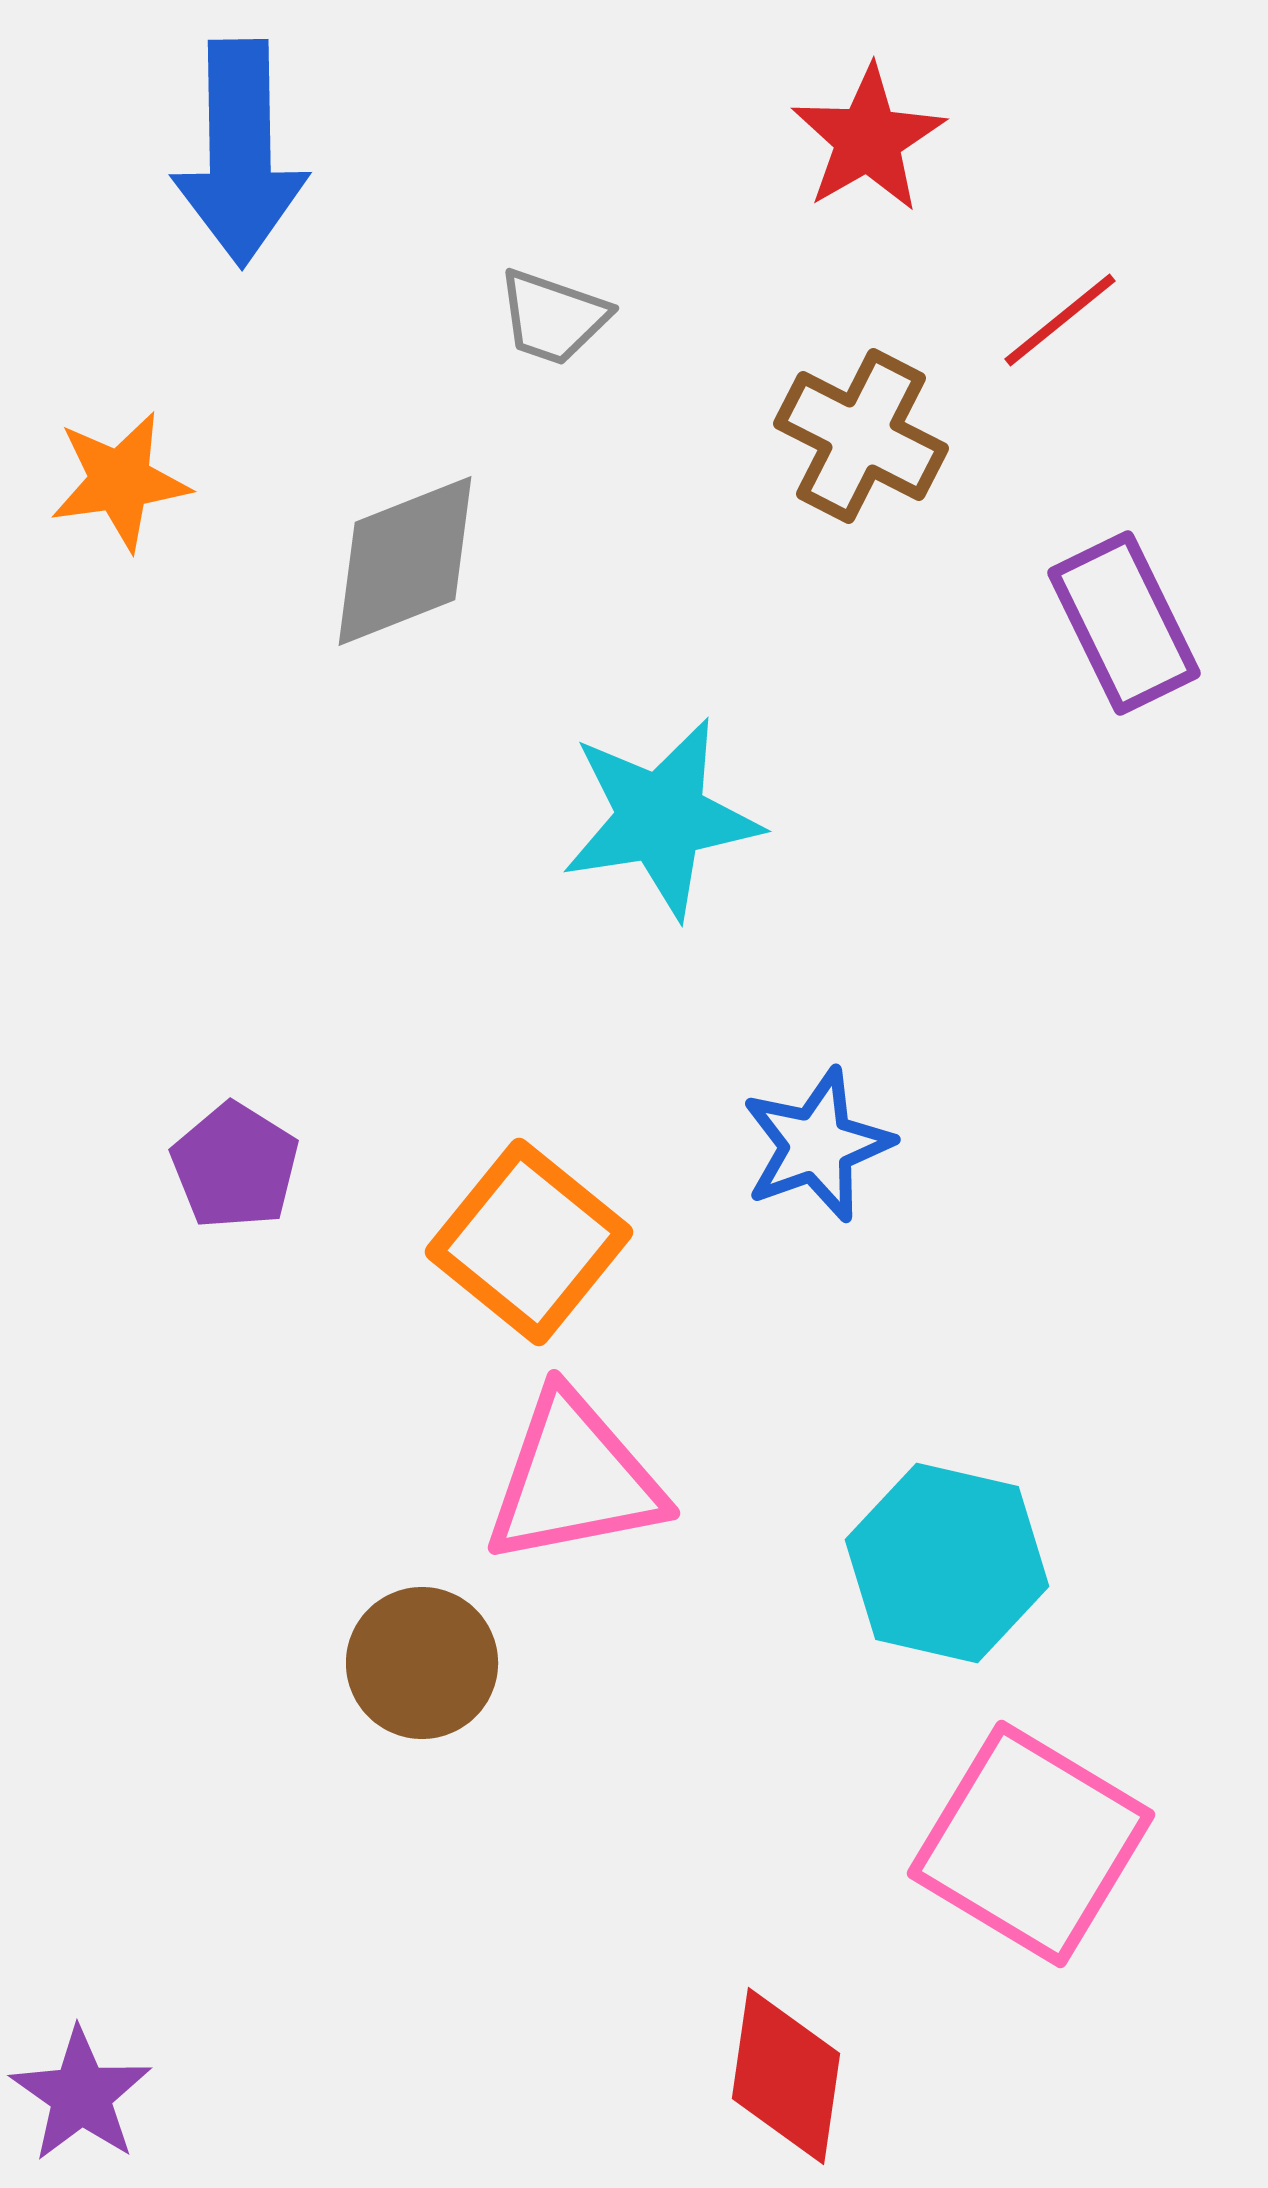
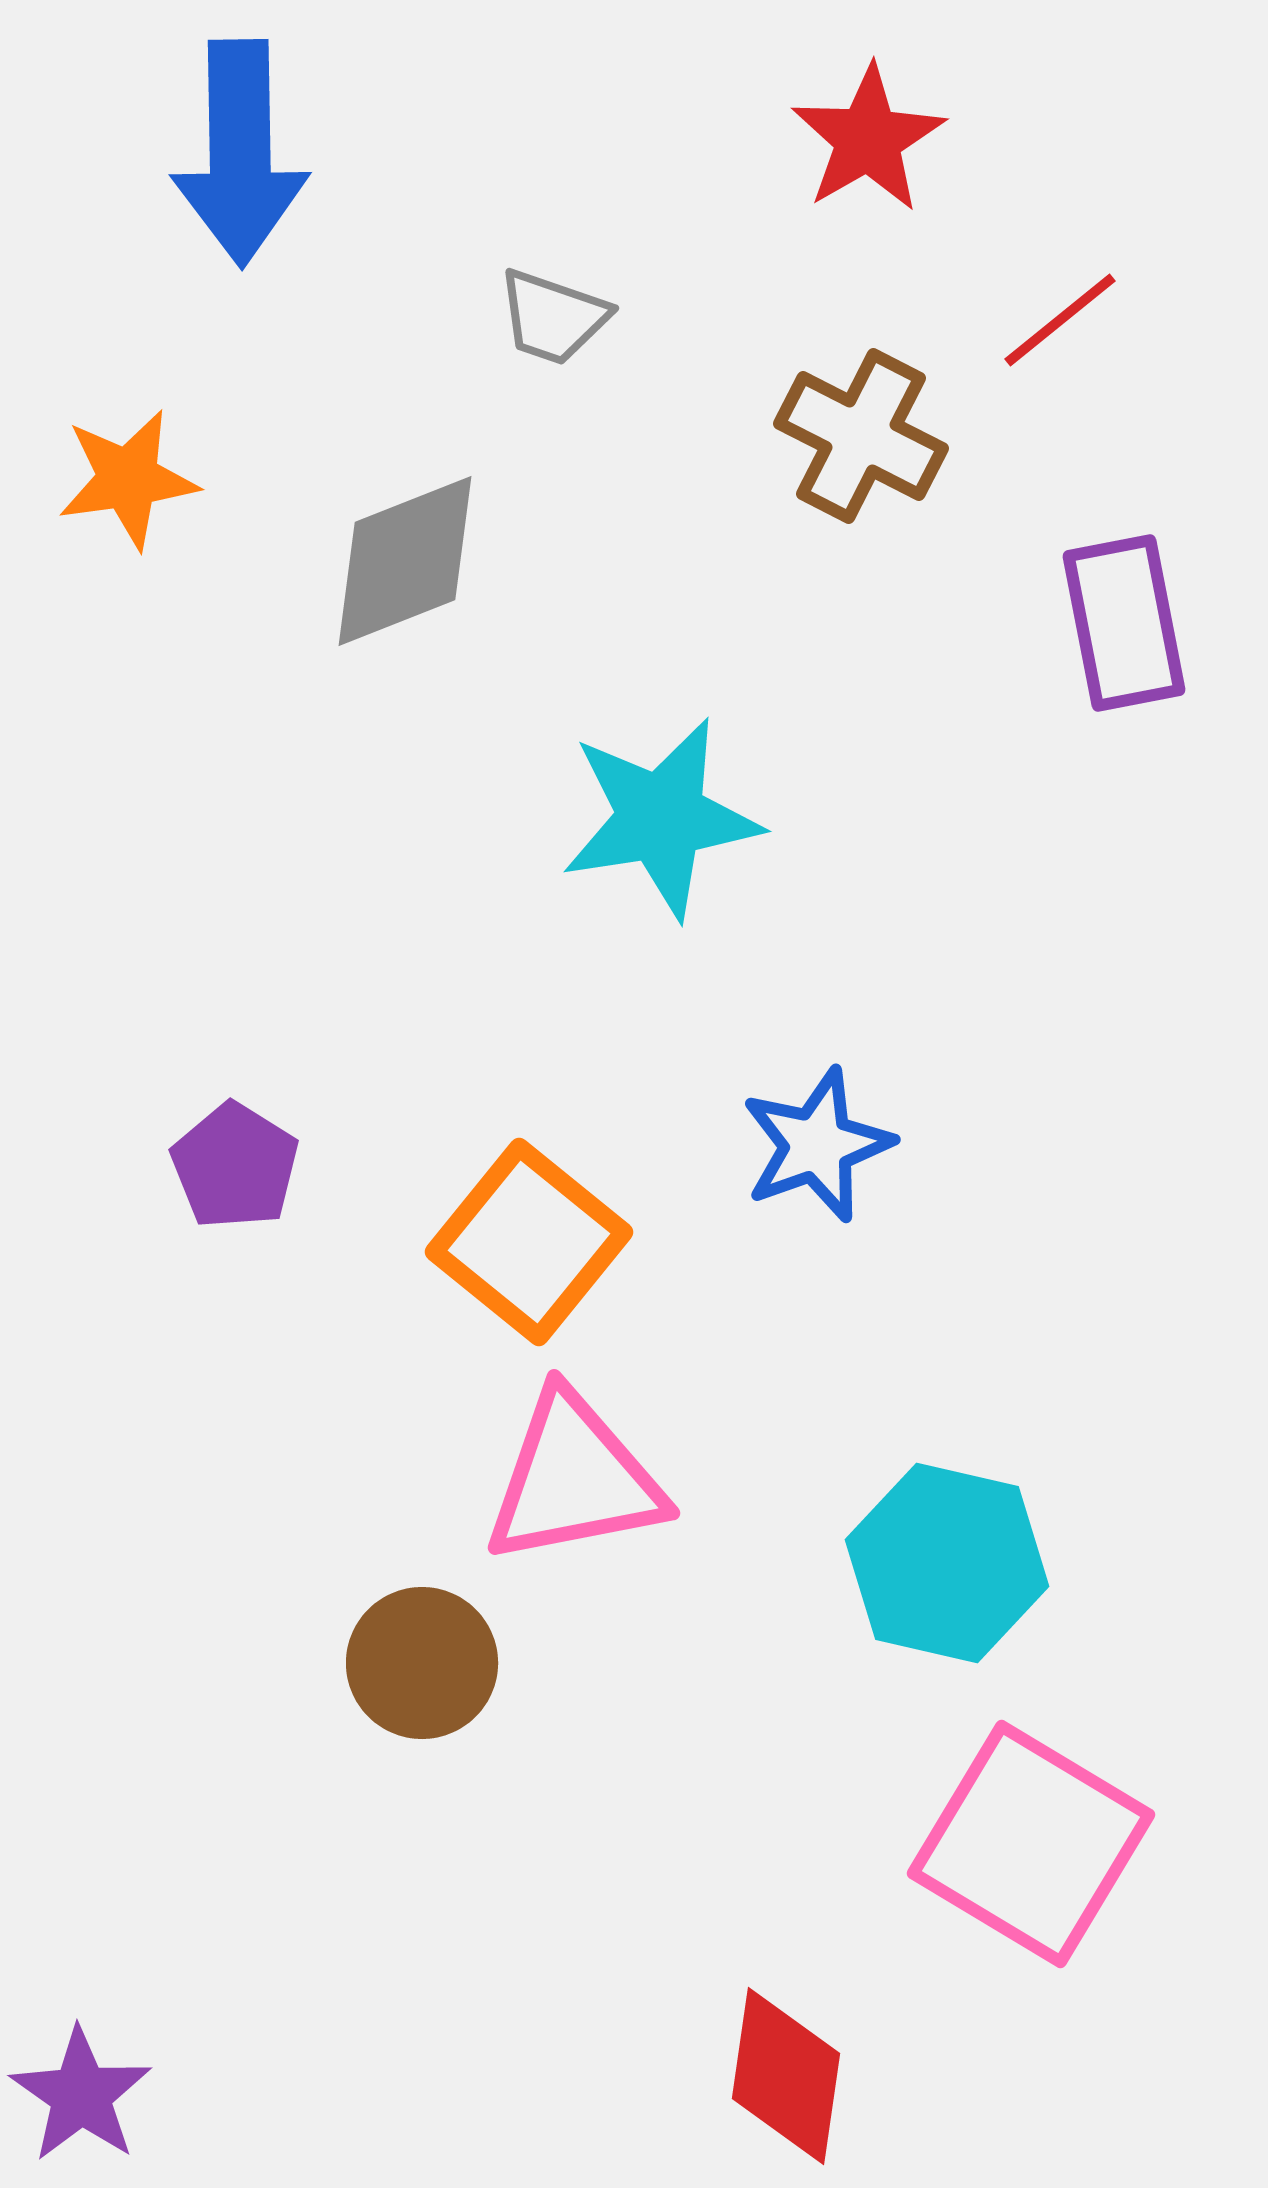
orange star: moved 8 px right, 2 px up
purple rectangle: rotated 15 degrees clockwise
